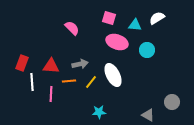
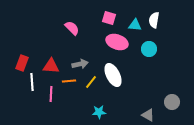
white semicircle: moved 3 px left, 2 px down; rotated 49 degrees counterclockwise
cyan circle: moved 2 px right, 1 px up
